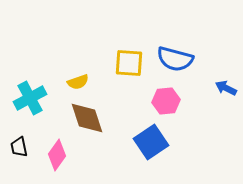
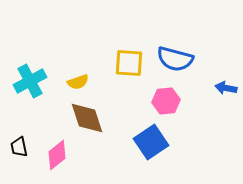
blue arrow: rotated 15 degrees counterclockwise
cyan cross: moved 17 px up
pink diamond: rotated 16 degrees clockwise
